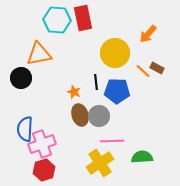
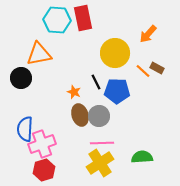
black line: rotated 21 degrees counterclockwise
pink line: moved 10 px left, 2 px down
